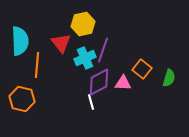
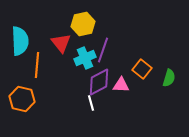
pink triangle: moved 2 px left, 2 px down
white line: moved 1 px down
